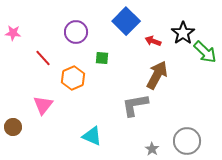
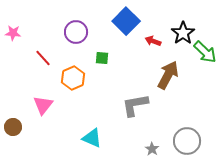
brown arrow: moved 11 px right
cyan triangle: moved 2 px down
